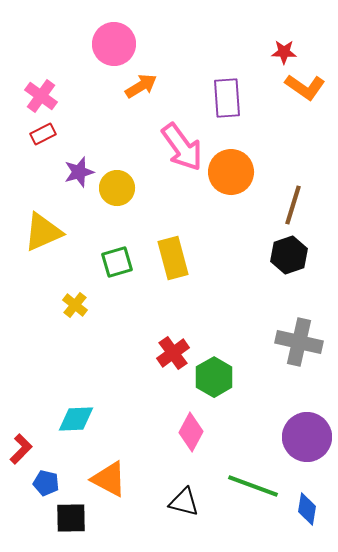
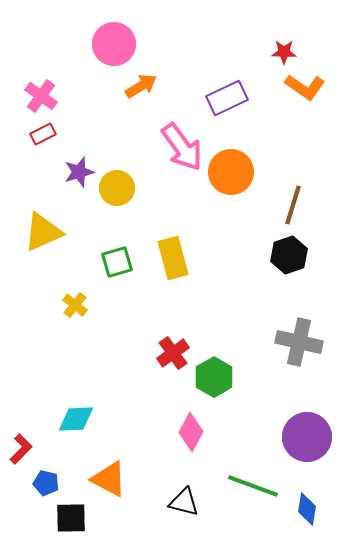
purple rectangle: rotated 69 degrees clockwise
